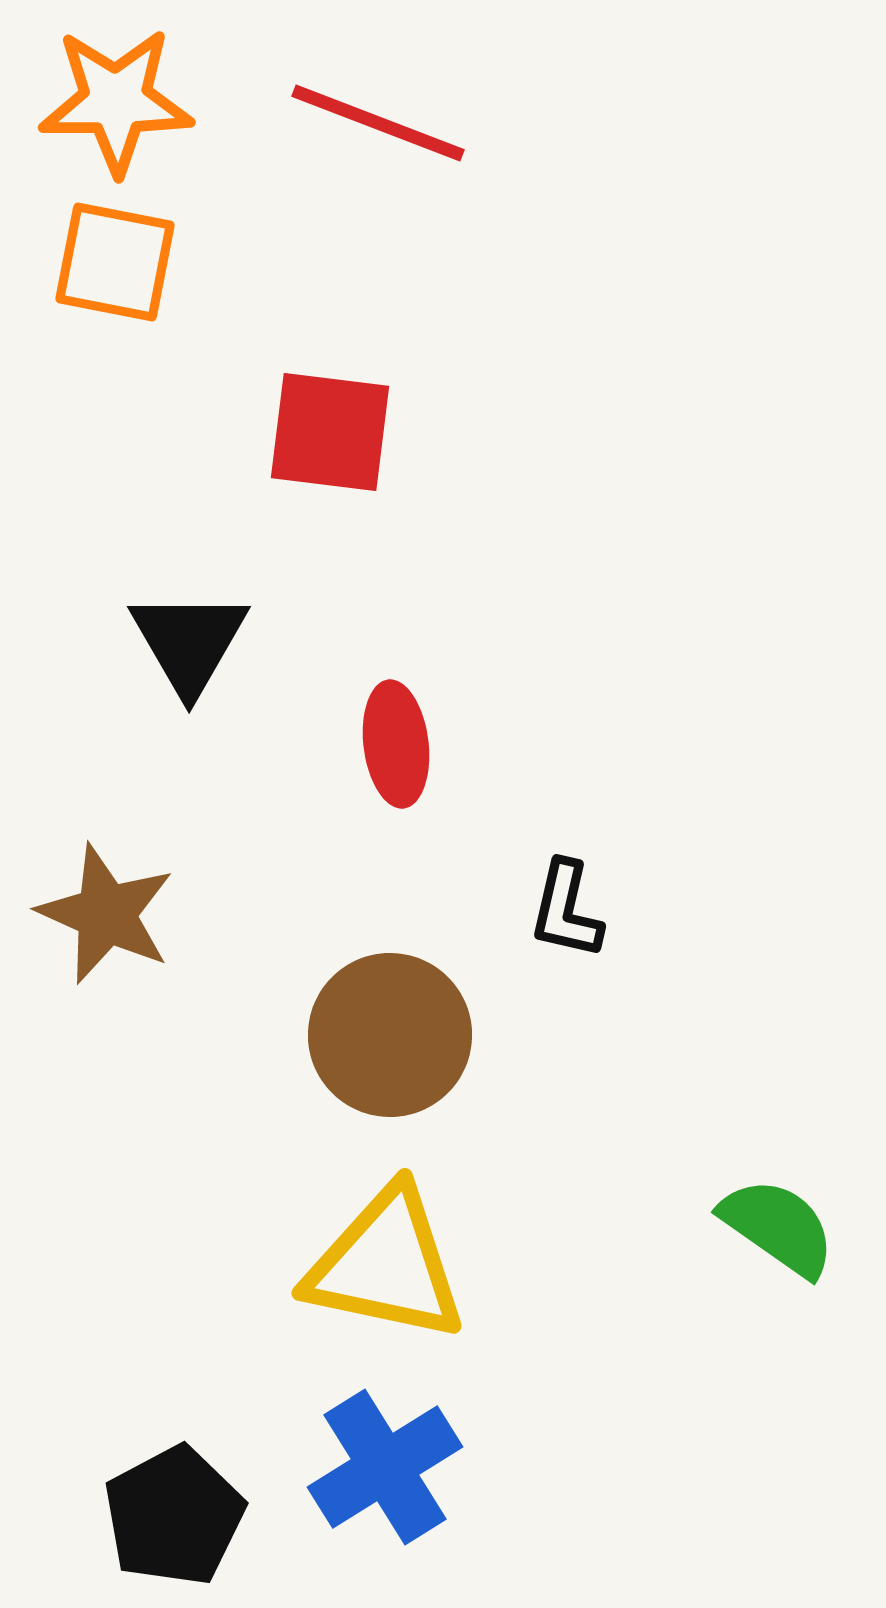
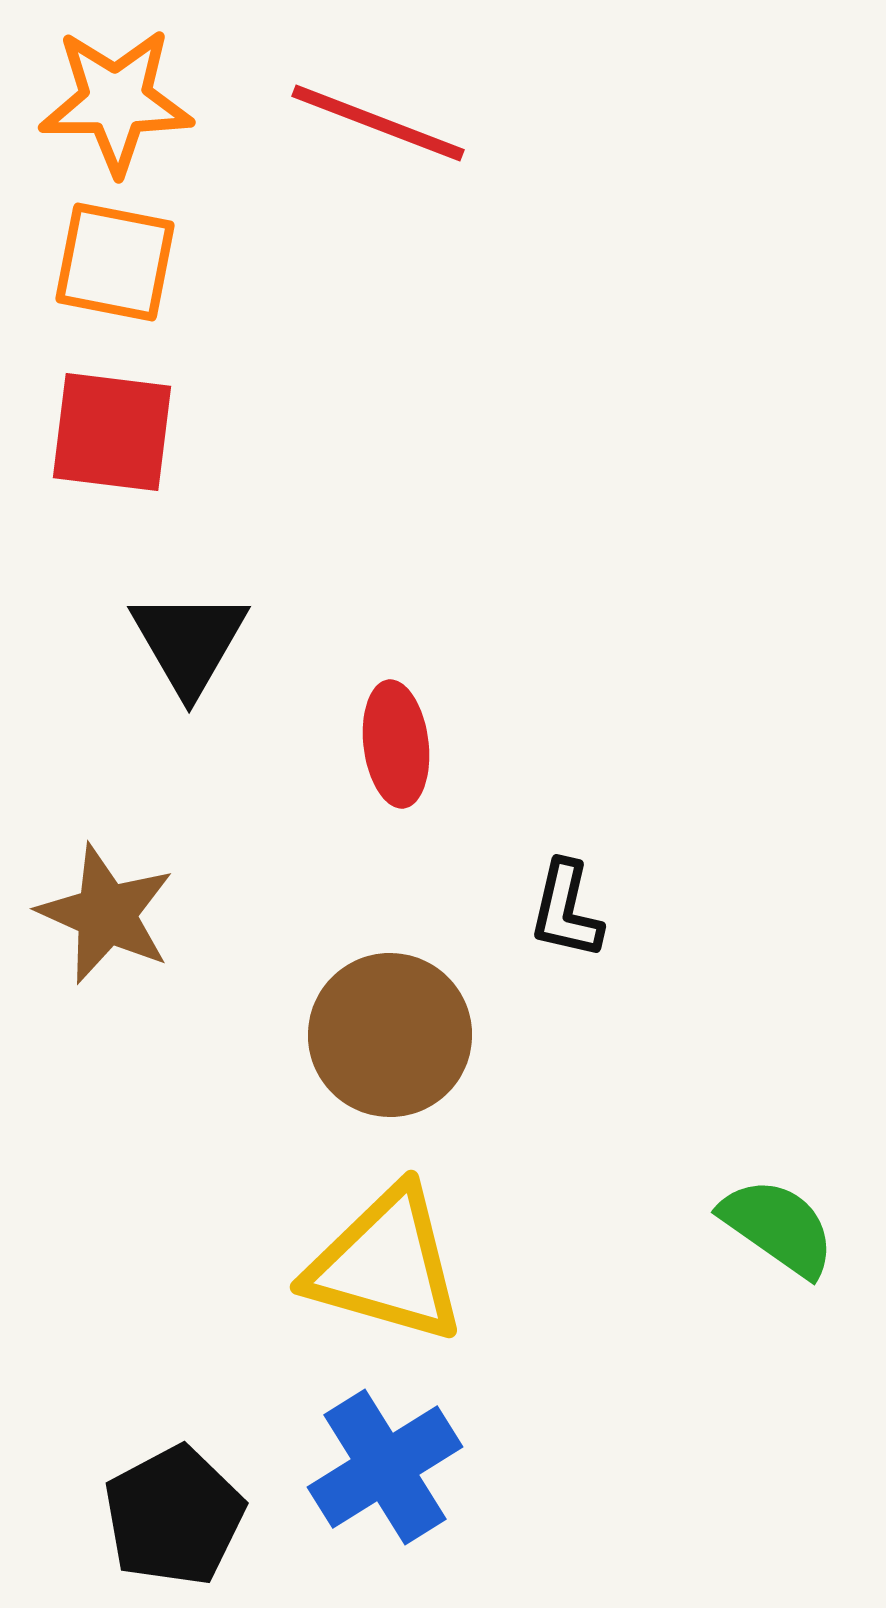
red square: moved 218 px left
yellow triangle: rotated 4 degrees clockwise
